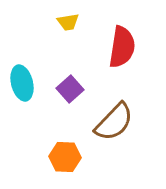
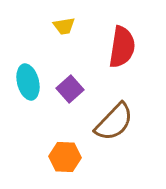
yellow trapezoid: moved 4 px left, 4 px down
cyan ellipse: moved 6 px right, 1 px up
